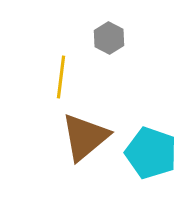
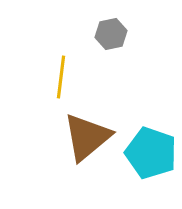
gray hexagon: moved 2 px right, 4 px up; rotated 20 degrees clockwise
brown triangle: moved 2 px right
